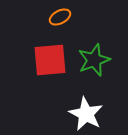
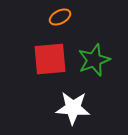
red square: moved 1 px up
white star: moved 13 px left, 6 px up; rotated 24 degrees counterclockwise
